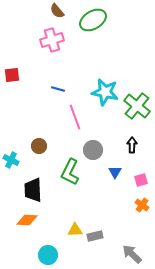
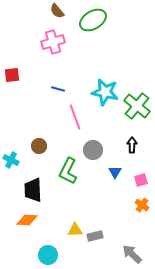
pink cross: moved 1 px right, 2 px down
green L-shape: moved 2 px left, 1 px up
